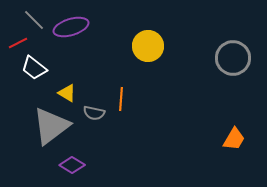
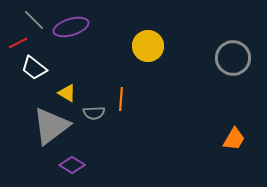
gray semicircle: rotated 15 degrees counterclockwise
